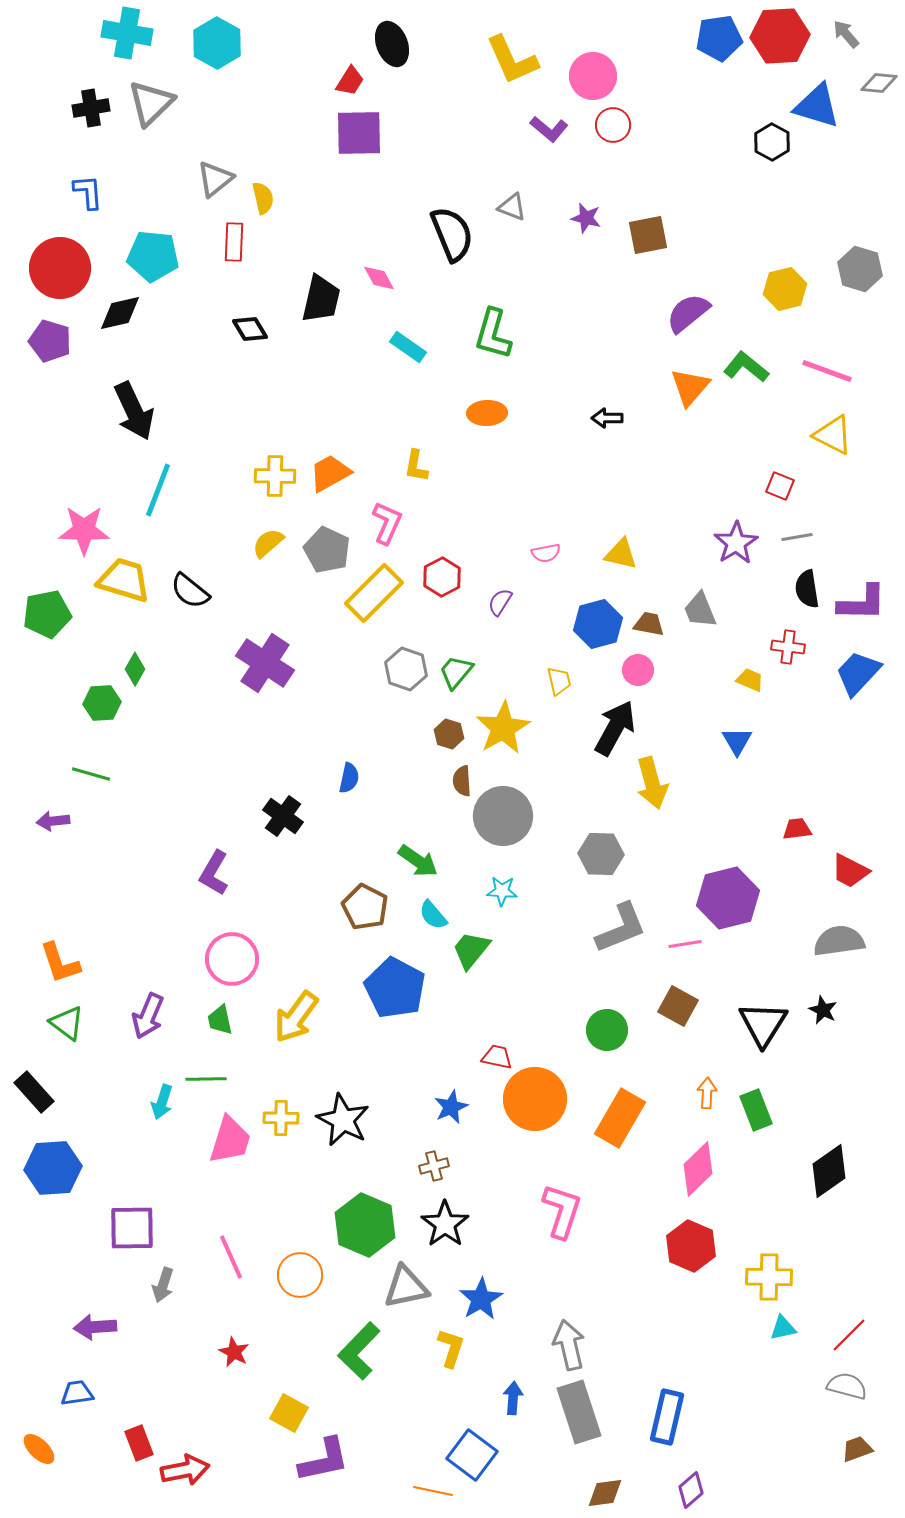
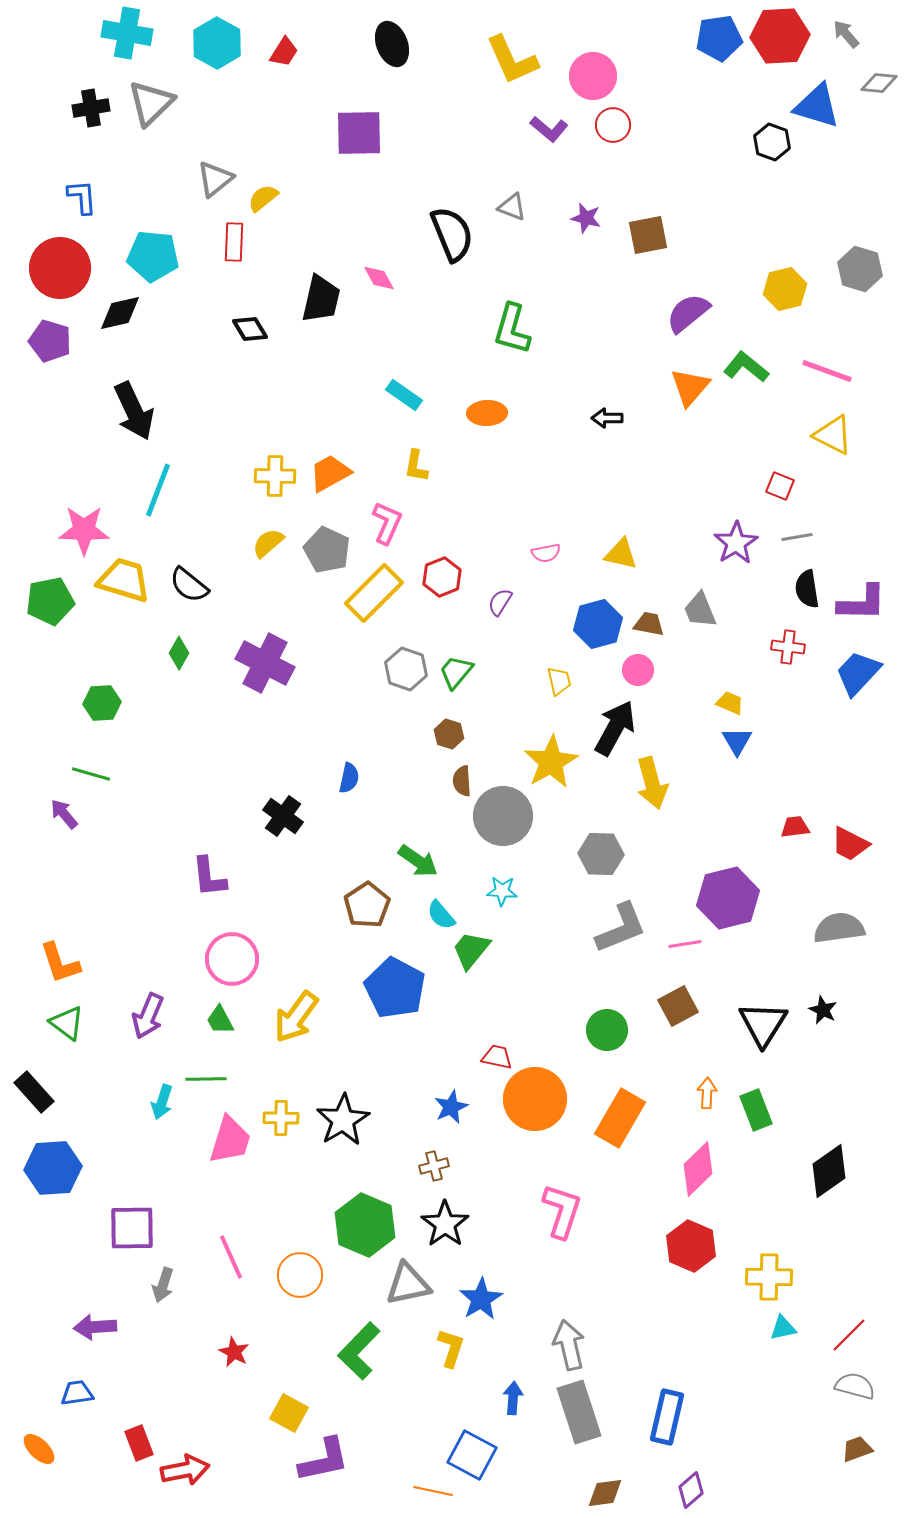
red trapezoid at (350, 81): moved 66 px left, 29 px up
black hexagon at (772, 142): rotated 9 degrees counterclockwise
blue L-shape at (88, 192): moved 6 px left, 5 px down
yellow semicircle at (263, 198): rotated 116 degrees counterclockwise
green L-shape at (493, 334): moved 19 px right, 5 px up
cyan rectangle at (408, 347): moved 4 px left, 48 px down
red hexagon at (442, 577): rotated 6 degrees clockwise
black semicircle at (190, 591): moved 1 px left, 6 px up
green pentagon at (47, 614): moved 3 px right, 13 px up
purple cross at (265, 663): rotated 6 degrees counterclockwise
green diamond at (135, 669): moved 44 px right, 16 px up
yellow trapezoid at (750, 680): moved 20 px left, 23 px down
yellow star at (503, 728): moved 48 px right, 34 px down
purple arrow at (53, 821): moved 11 px right, 7 px up; rotated 56 degrees clockwise
red trapezoid at (797, 829): moved 2 px left, 2 px up
red trapezoid at (850, 871): moved 27 px up
purple L-shape at (214, 873): moved 5 px left, 4 px down; rotated 36 degrees counterclockwise
brown pentagon at (365, 907): moved 2 px right, 2 px up; rotated 12 degrees clockwise
cyan semicircle at (433, 915): moved 8 px right
gray semicircle at (839, 941): moved 13 px up
brown square at (678, 1006): rotated 33 degrees clockwise
green trapezoid at (220, 1020): rotated 16 degrees counterclockwise
black star at (343, 1120): rotated 14 degrees clockwise
gray triangle at (406, 1287): moved 2 px right, 3 px up
gray semicircle at (847, 1386): moved 8 px right
blue square at (472, 1455): rotated 9 degrees counterclockwise
